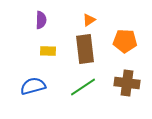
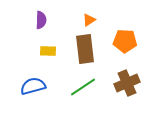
brown cross: rotated 30 degrees counterclockwise
